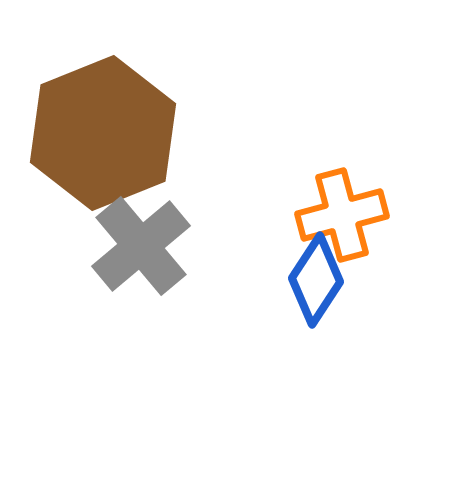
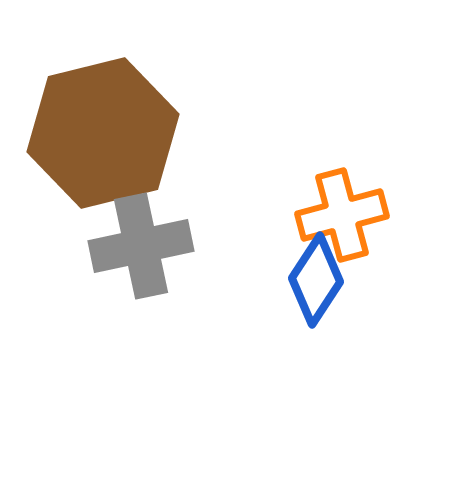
brown hexagon: rotated 8 degrees clockwise
gray cross: rotated 28 degrees clockwise
